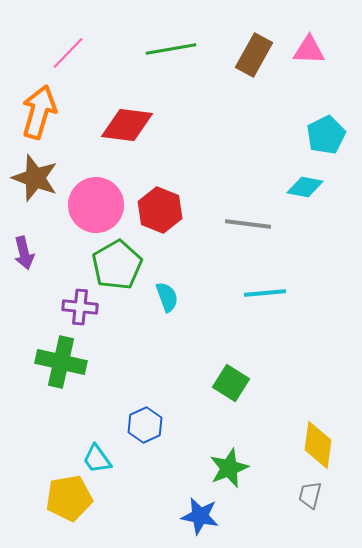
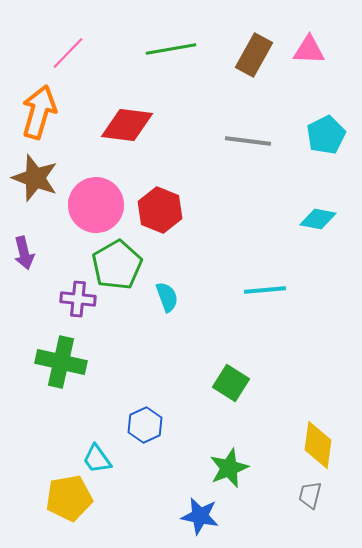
cyan diamond: moved 13 px right, 32 px down
gray line: moved 83 px up
cyan line: moved 3 px up
purple cross: moved 2 px left, 8 px up
